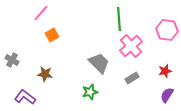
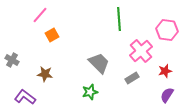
pink line: moved 1 px left, 2 px down
pink cross: moved 10 px right, 5 px down
